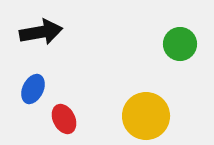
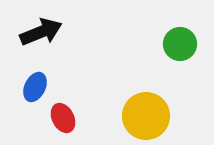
black arrow: rotated 12 degrees counterclockwise
blue ellipse: moved 2 px right, 2 px up
red ellipse: moved 1 px left, 1 px up
